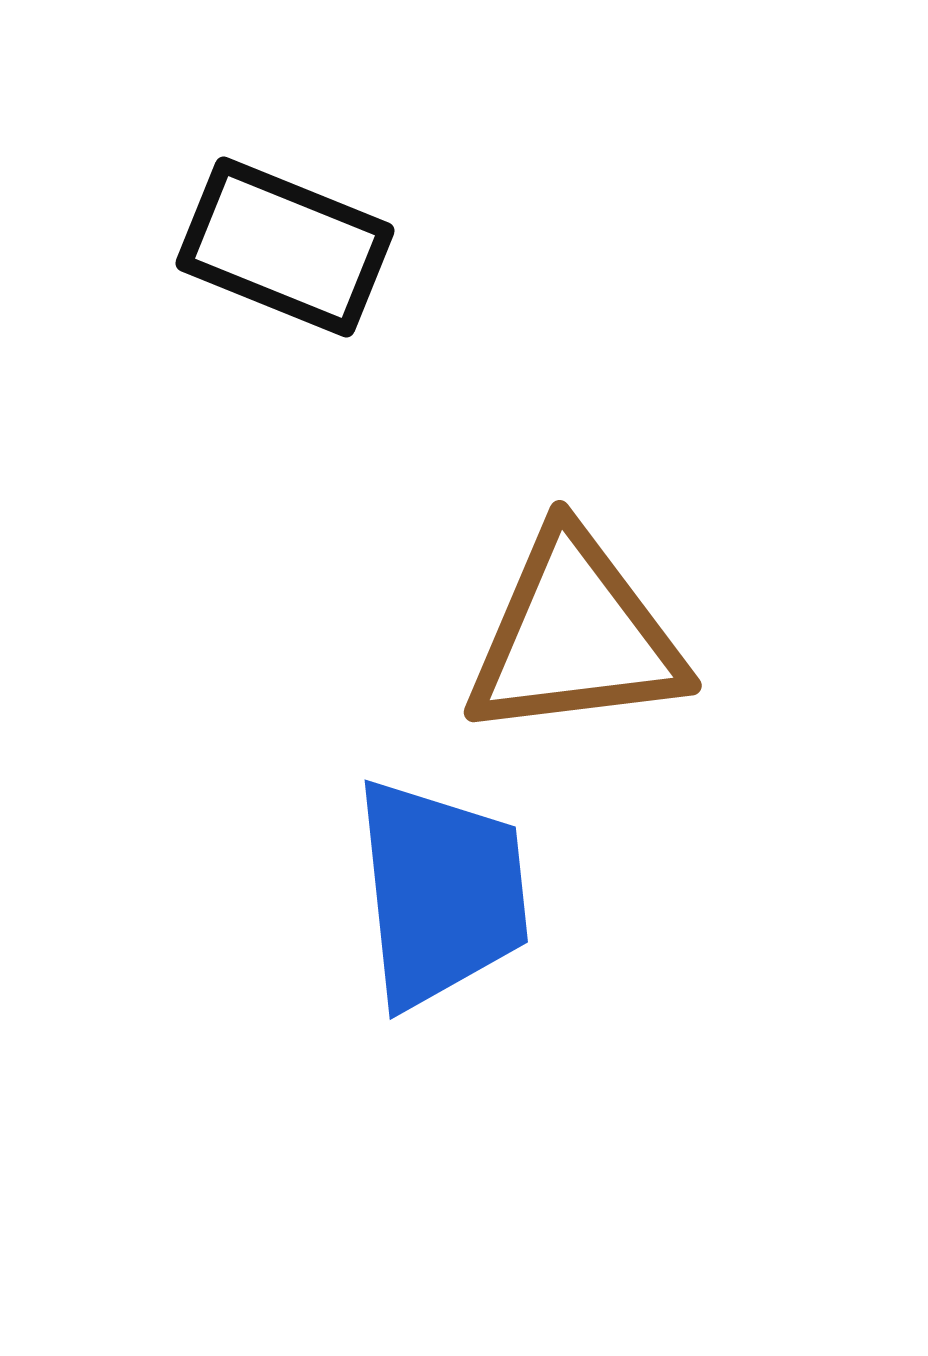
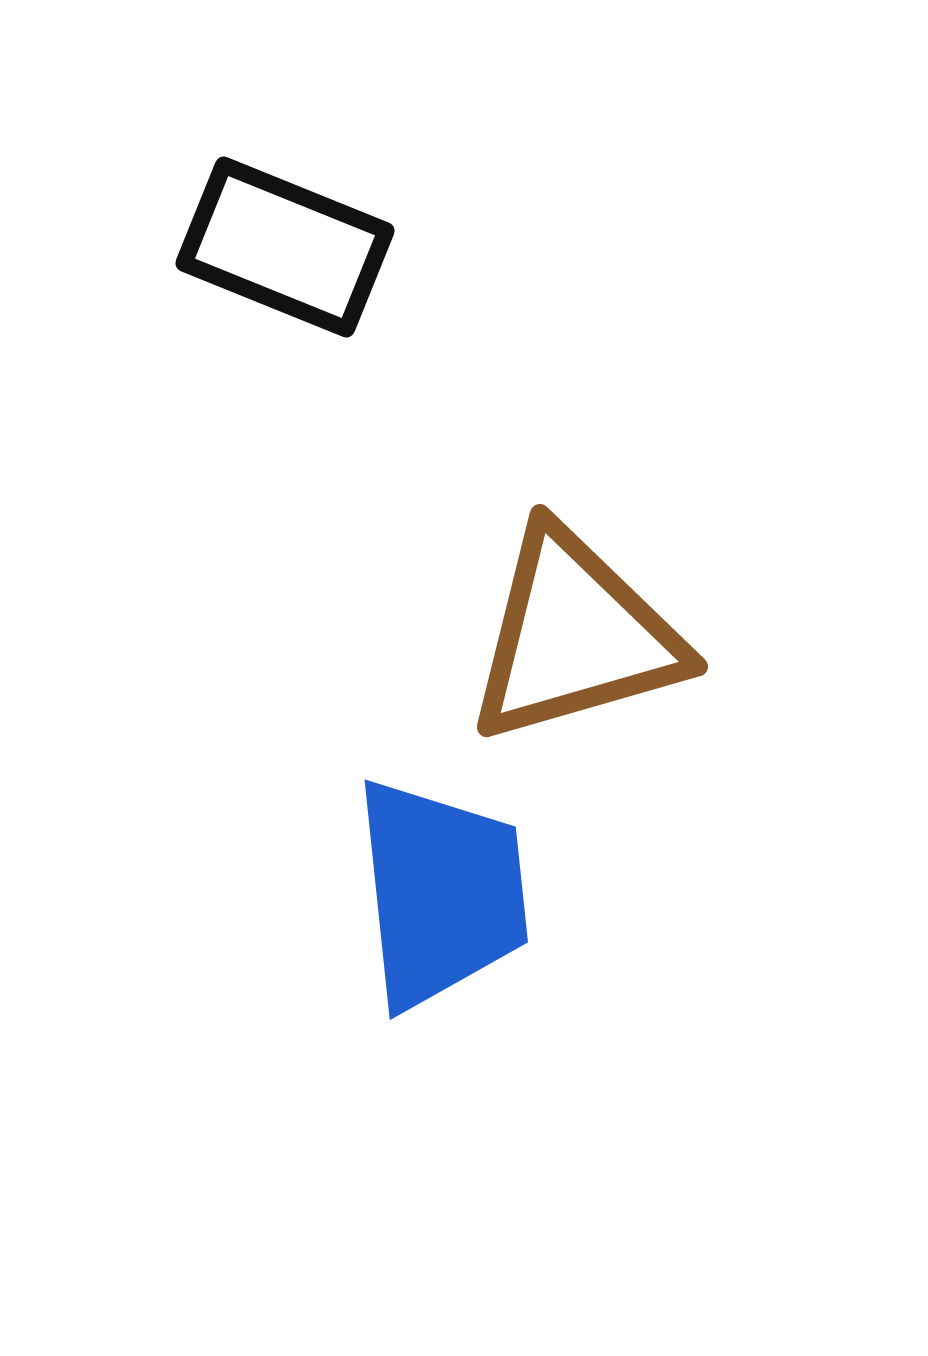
brown triangle: rotated 9 degrees counterclockwise
